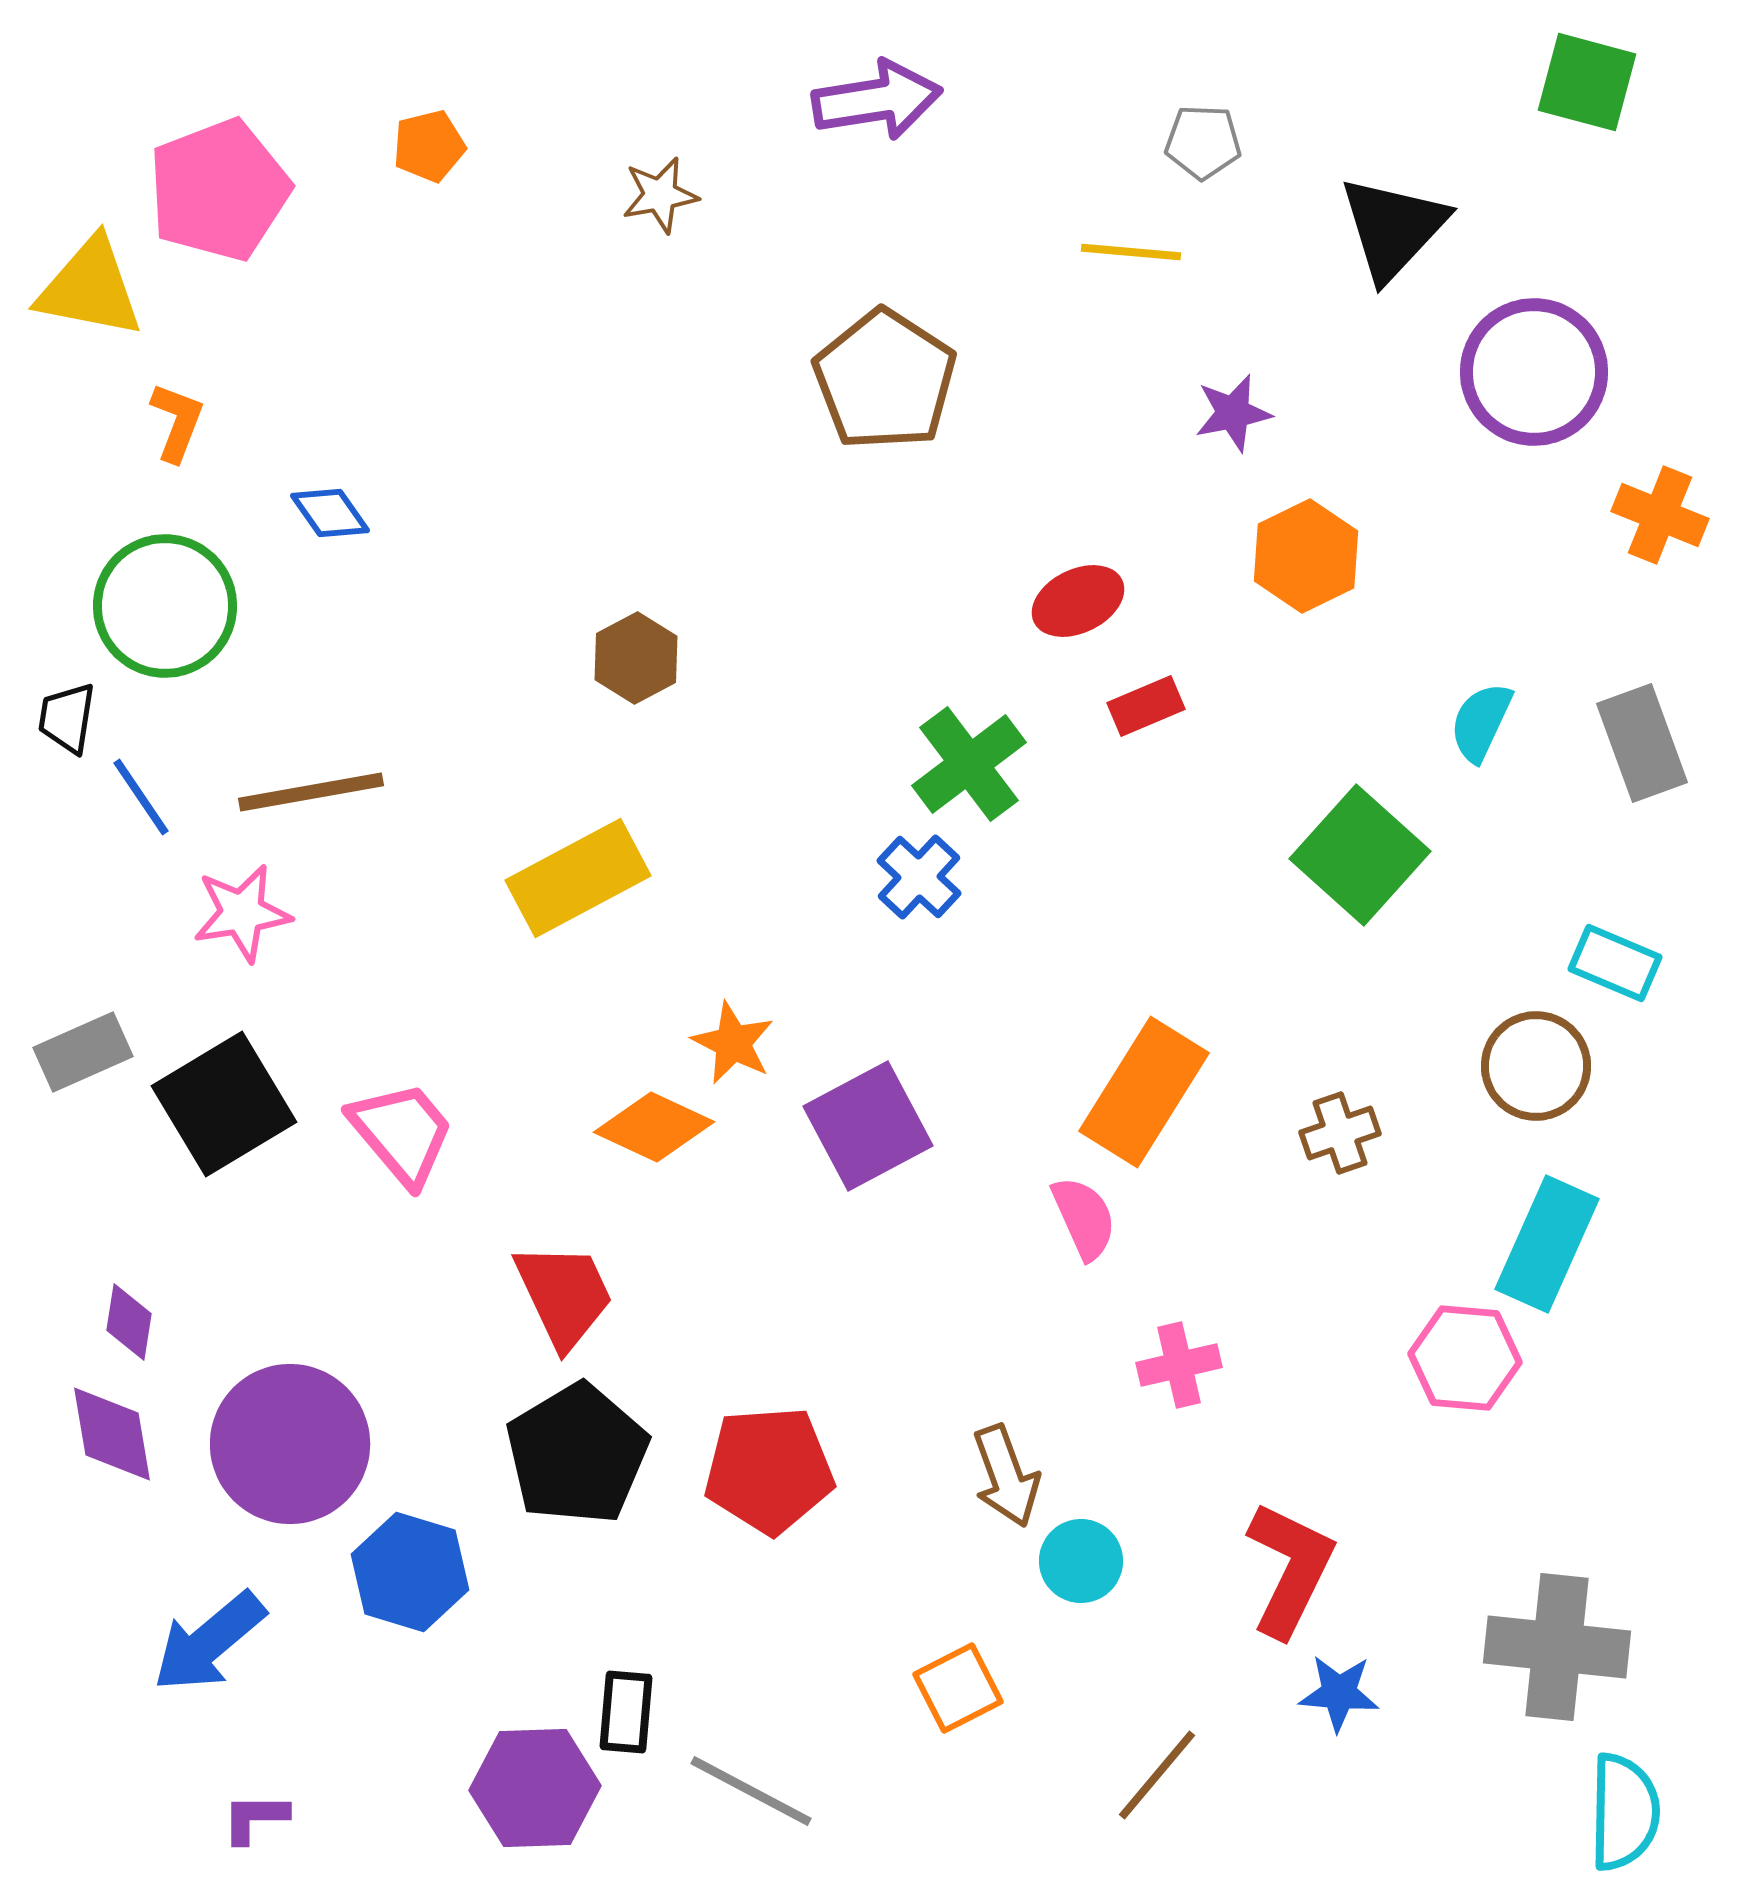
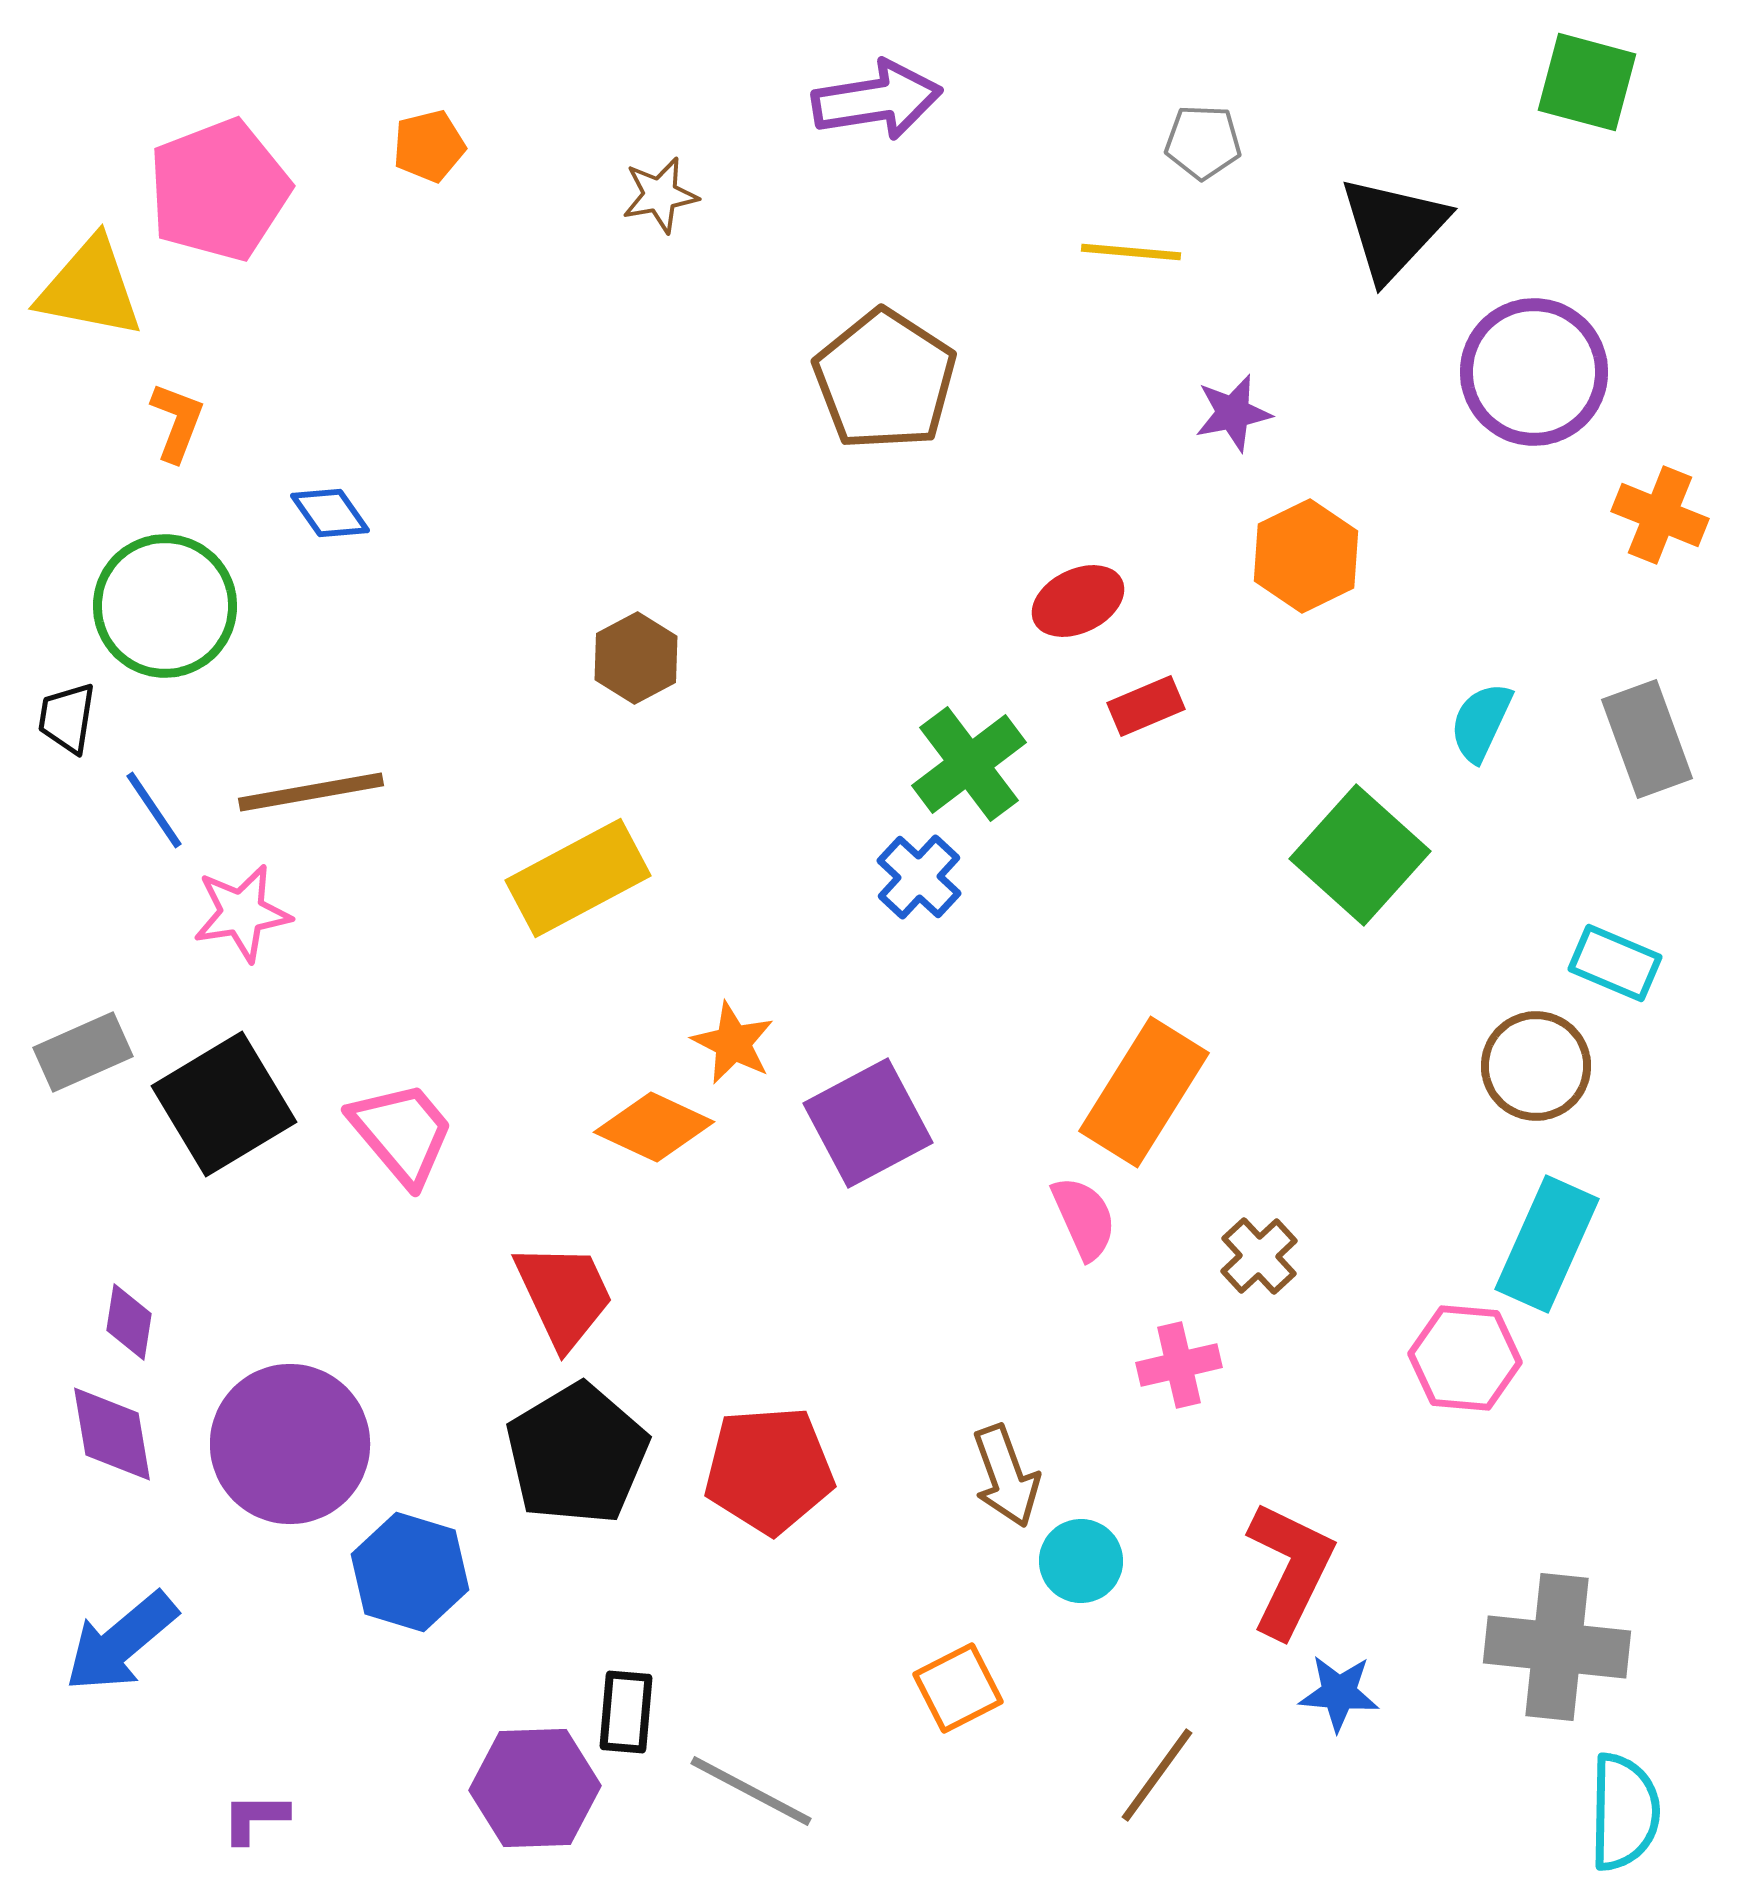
gray rectangle at (1642, 743): moved 5 px right, 4 px up
blue line at (141, 797): moved 13 px right, 13 px down
purple square at (868, 1126): moved 3 px up
brown cross at (1340, 1133): moved 81 px left, 123 px down; rotated 24 degrees counterclockwise
blue arrow at (209, 1642): moved 88 px left
brown line at (1157, 1775): rotated 4 degrees counterclockwise
